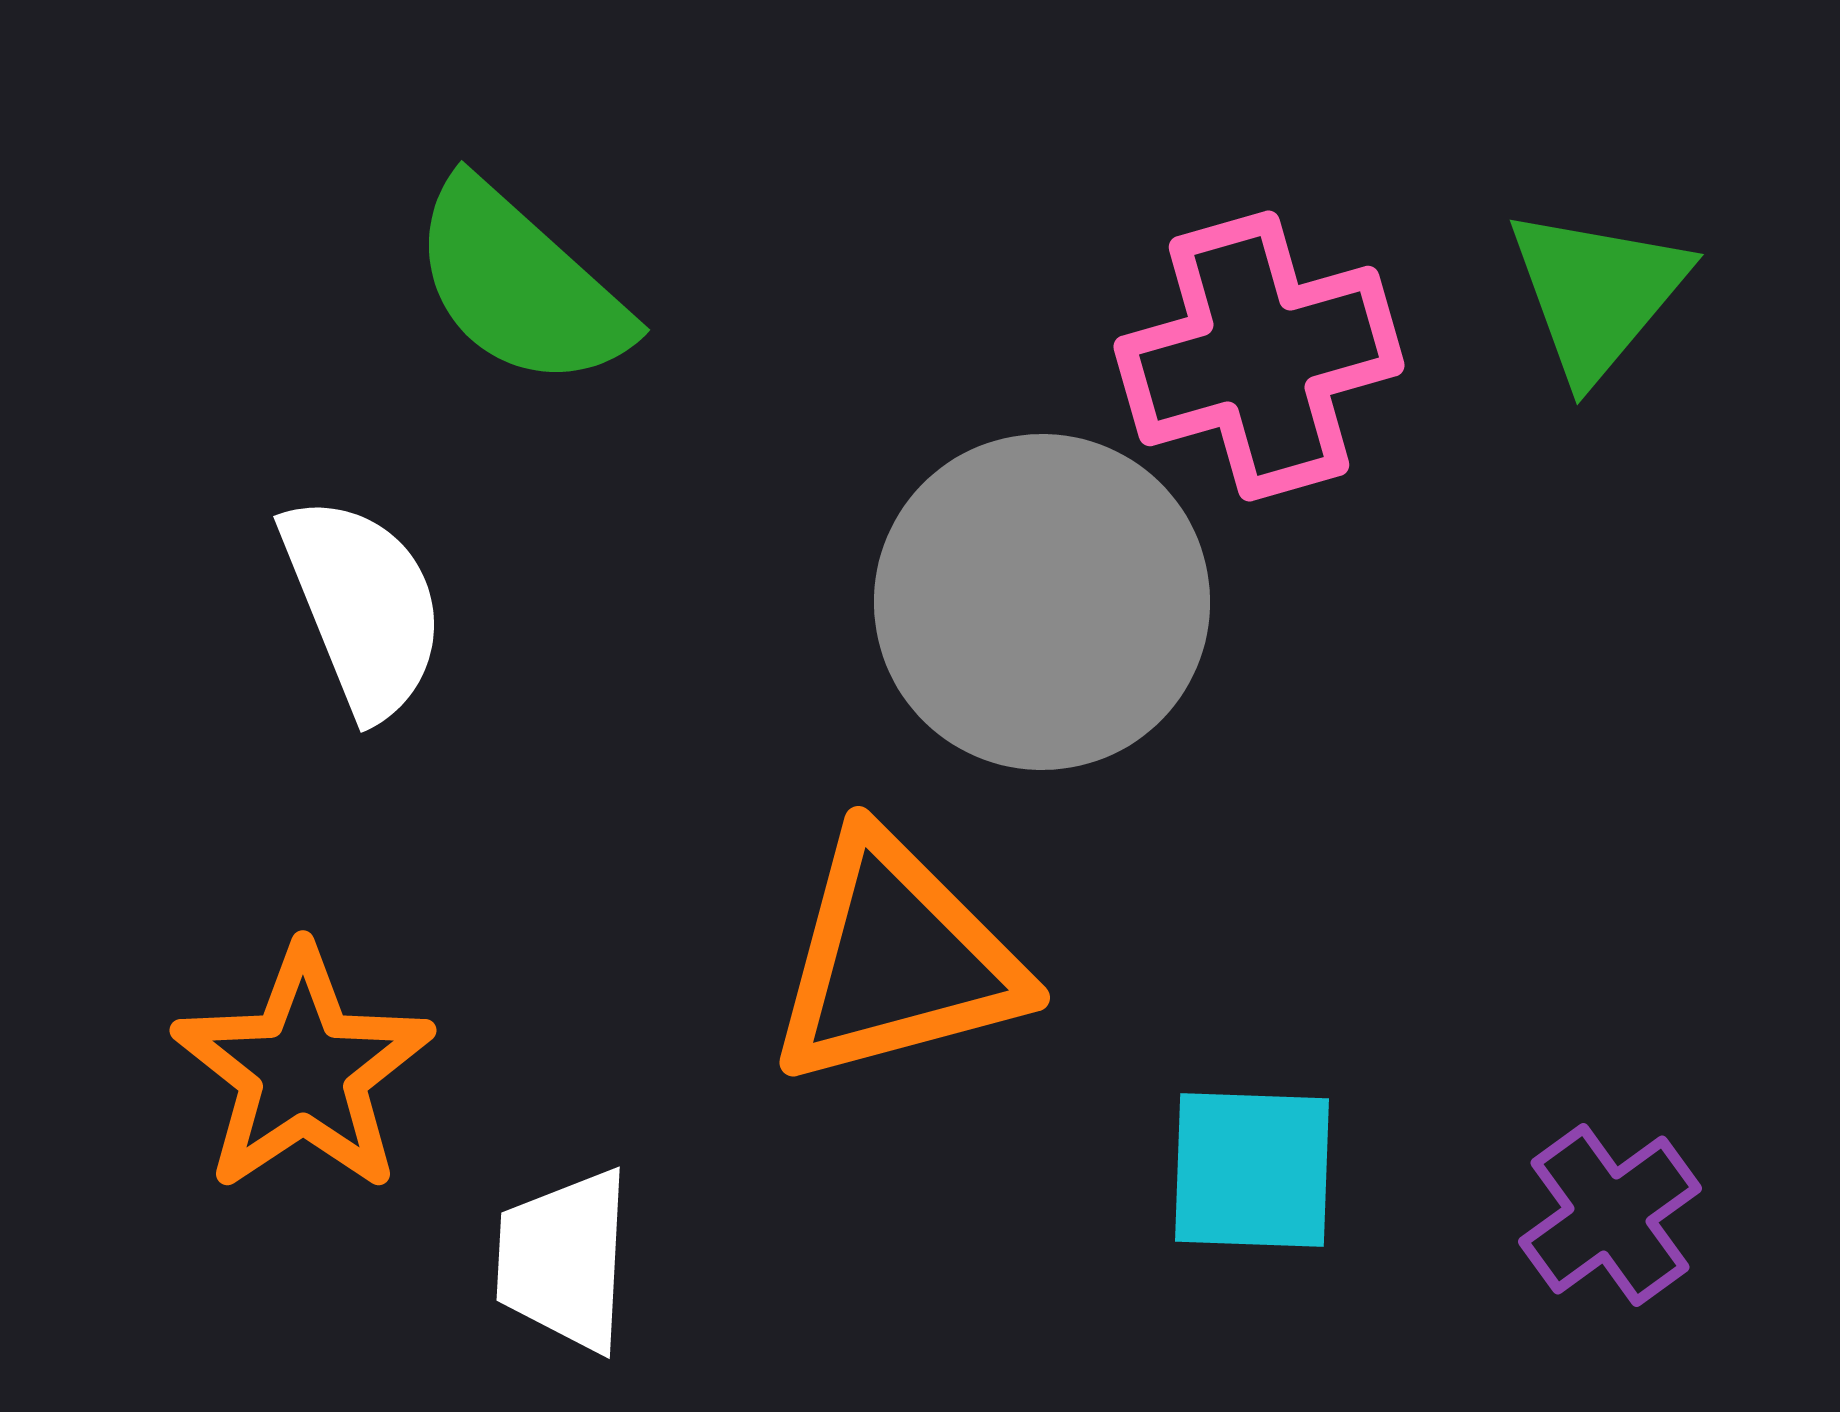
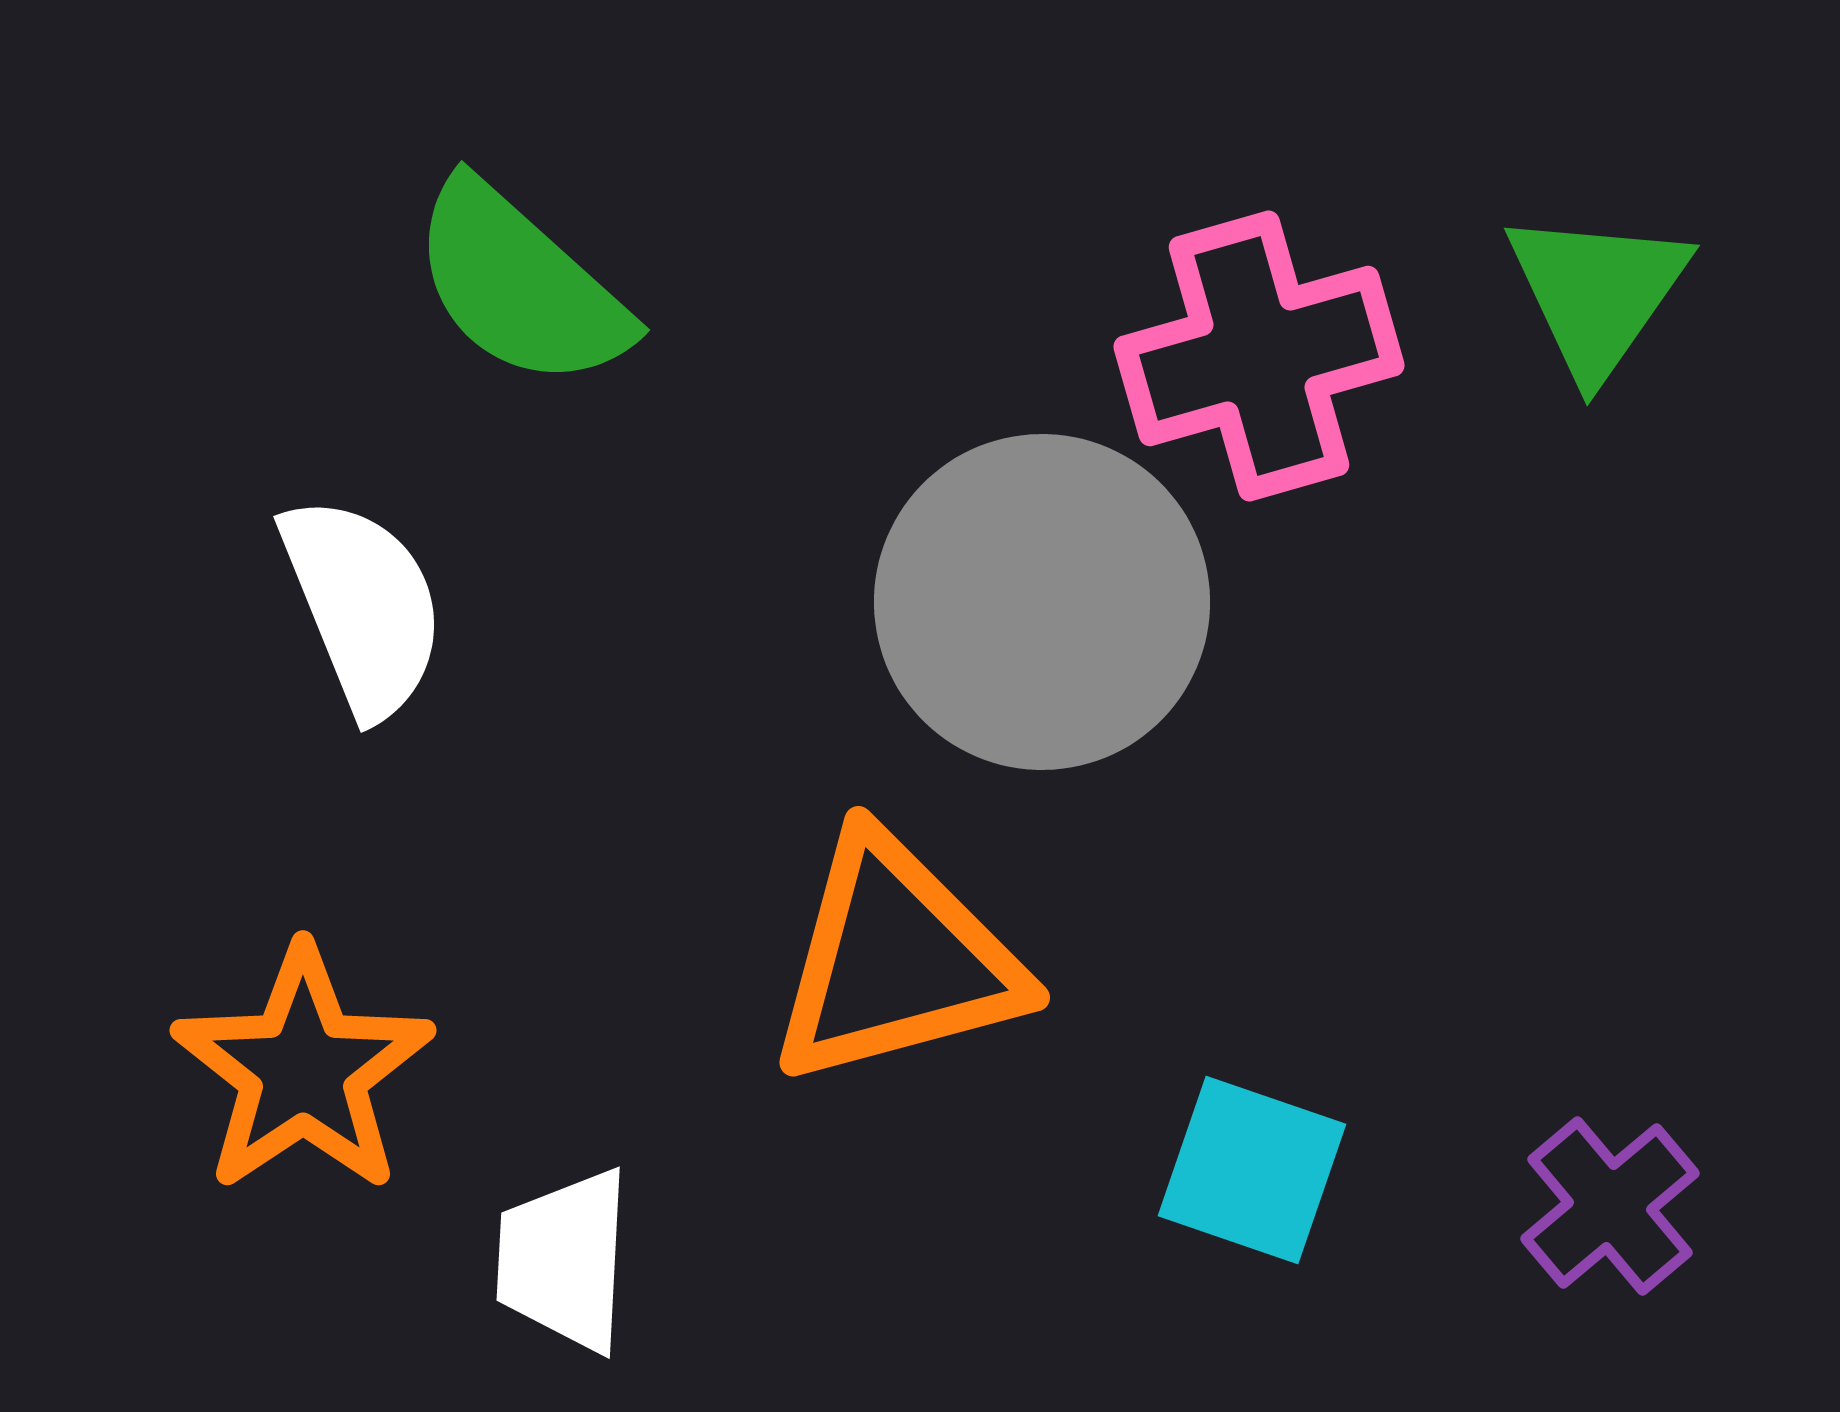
green triangle: rotated 5 degrees counterclockwise
cyan square: rotated 17 degrees clockwise
purple cross: moved 9 px up; rotated 4 degrees counterclockwise
